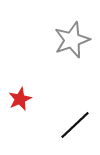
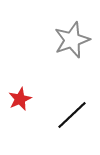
black line: moved 3 px left, 10 px up
